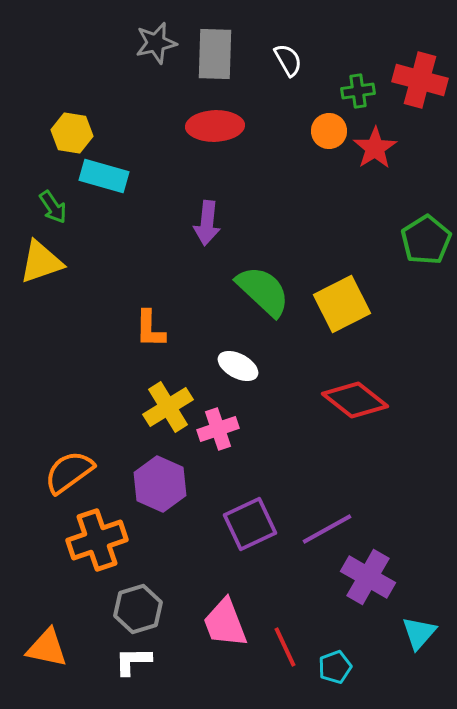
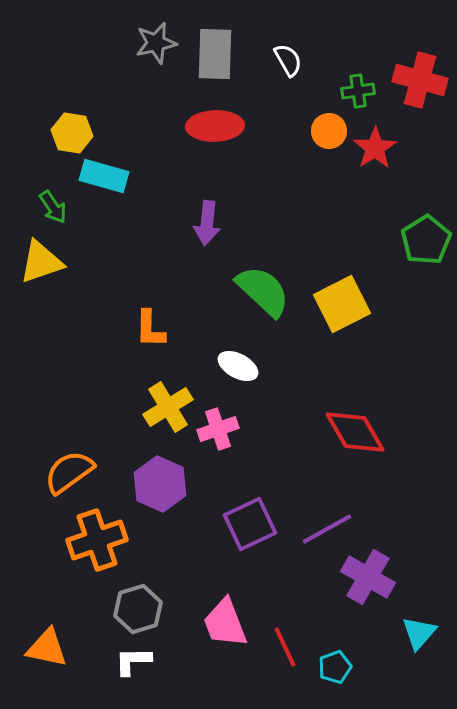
red diamond: moved 32 px down; rotated 22 degrees clockwise
